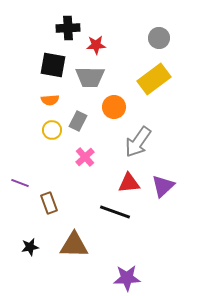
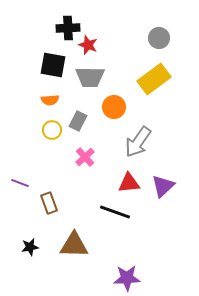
red star: moved 8 px left; rotated 24 degrees clockwise
